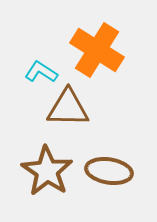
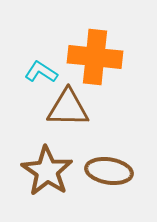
orange cross: moved 2 px left, 7 px down; rotated 26 degrees counterclockwise
